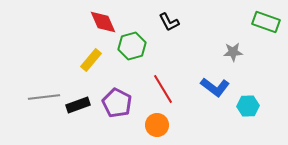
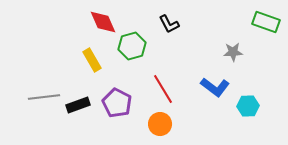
black L-shape: moved 2 px down
yellow rectangle: moved 1 px right; rotated 70 degrees counterclockwise
orange circle: moved 3 px right, 1 px up
